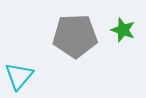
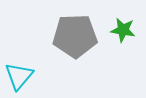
green star: rotated 10 degrees counterclockwise
